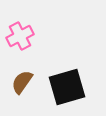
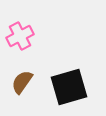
black square: moved 2 px right
